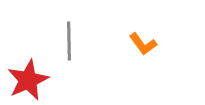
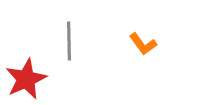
red star: moved 2 px left, 1 px up
